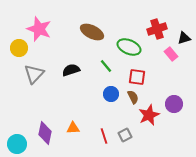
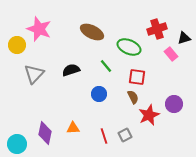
yellow circle: moved 2 px left, 3 px up
blue circle: moved 12 px left
